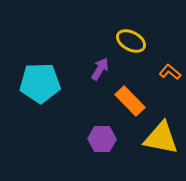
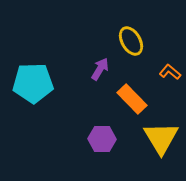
yellow ellipse: rotated 32 degrees clockwise
cyan pentagon: moved 7 px left
orange rectangle: moved 2 px right, 2 px up
yellow triangle: rotated 48 degrees clockwise
